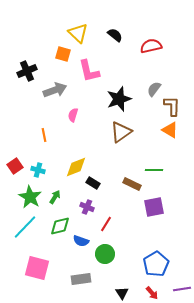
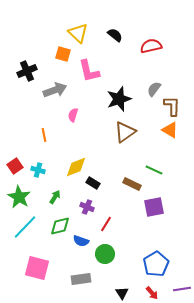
brown triangle: moved 4 px right
green line: rotated 24 degrees clockwise
green star: moved 11 px left
